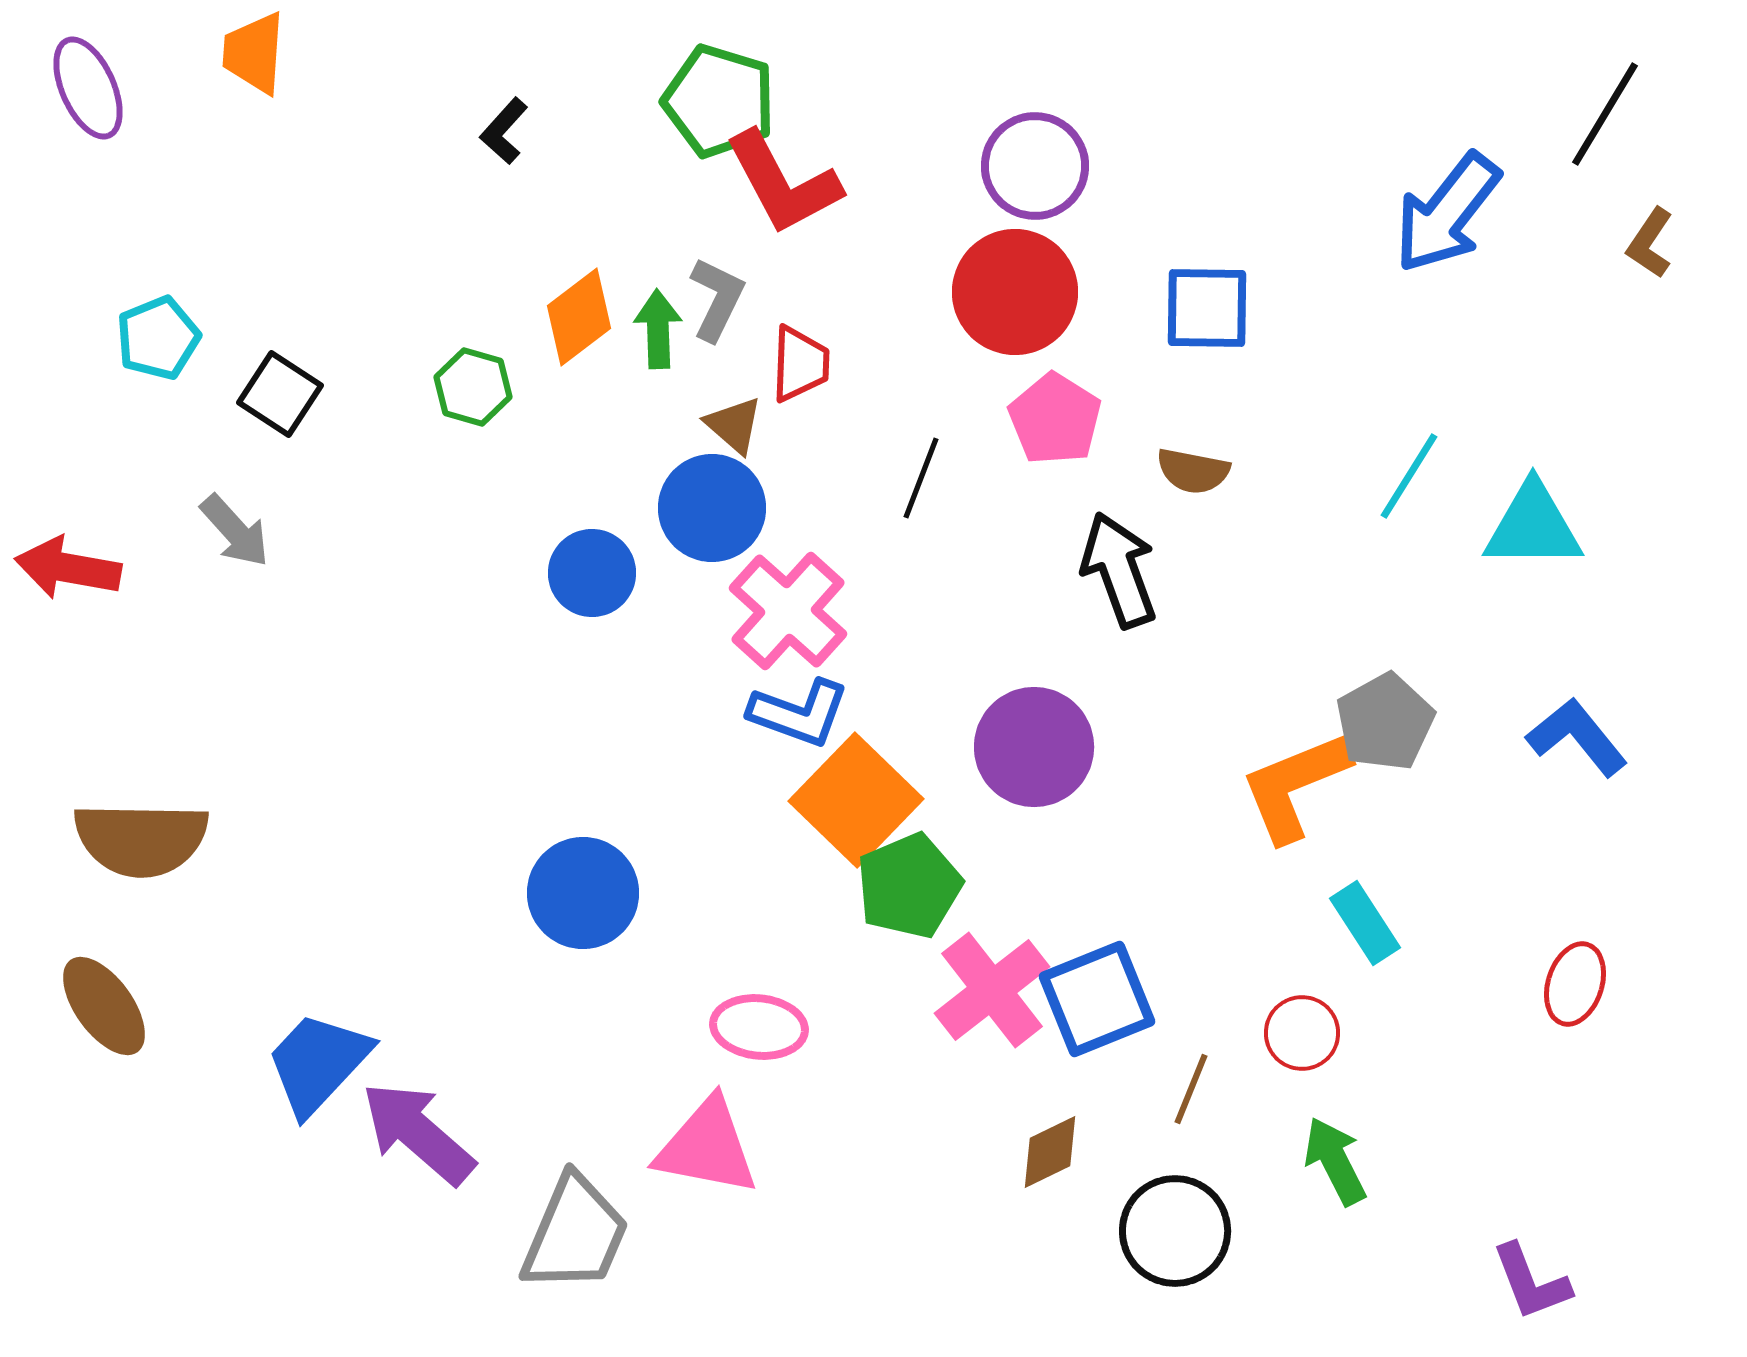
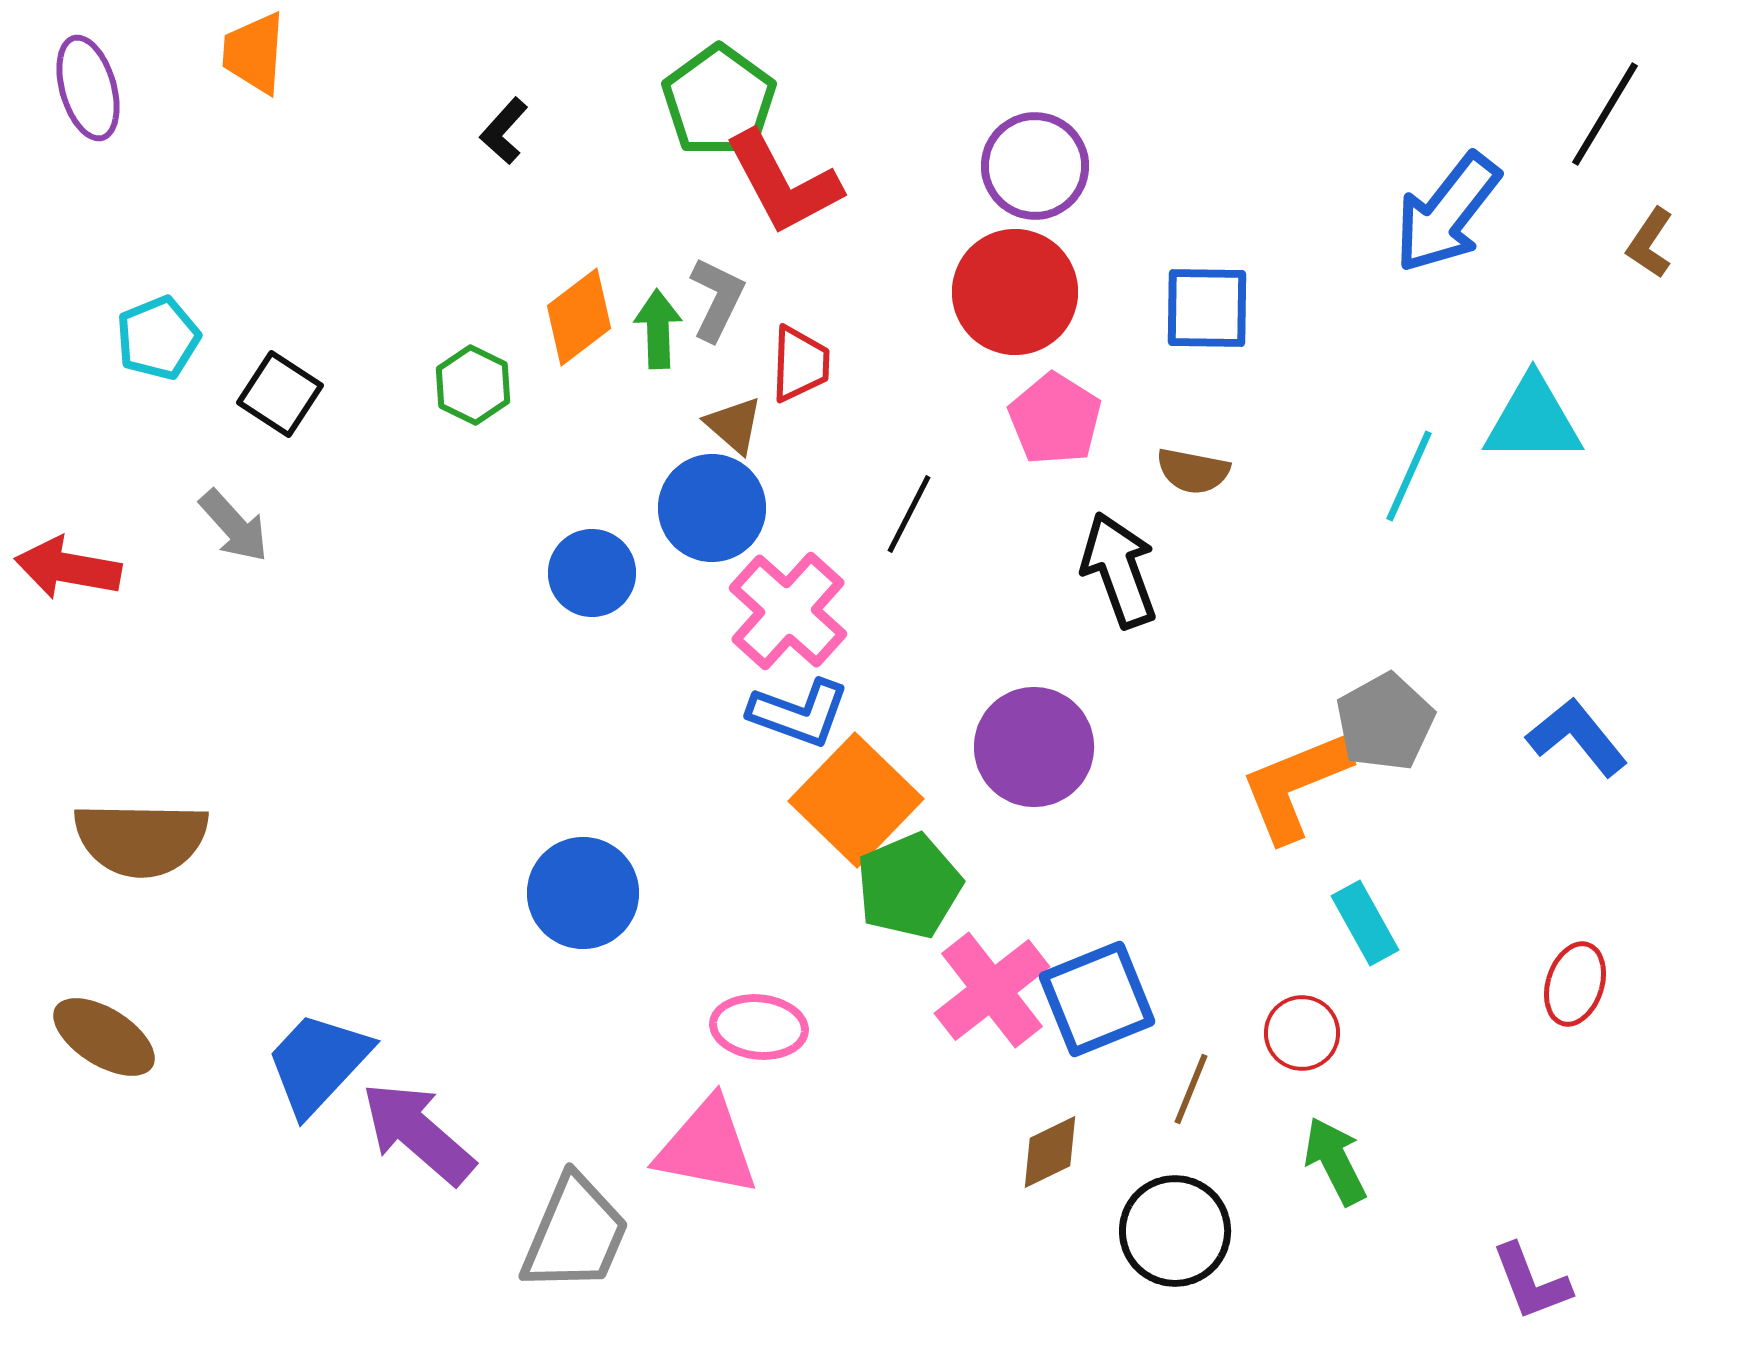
purple ellipse at (88, 88): rotated 8 degrees clockwise
green pentagon at (719, 101): rotated 19 degrees clockwise
green hexagon at (473, 387): moved 2 px up; rotated 10 degrees clockwise
cyan line at (1409, 476): rotated 8 degrees counterclockwise
black line at (921, 478): moved 12 px left, 36 px down; rotated 6 degrees clockwise
cyan triangle at (1533, 526): moved 106 px up
gray arrow at (235, 531): moved 1 px left, 5 px up
cyan rectangle at (1365, 923): rotated 4 degrees clockwise
brown ellipse at (104, 1006): moved 31 px down; rotated 22 degrees counterclockwise
